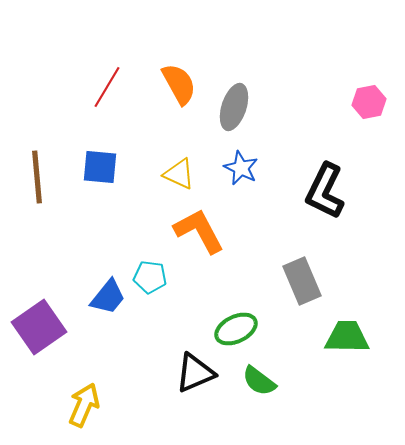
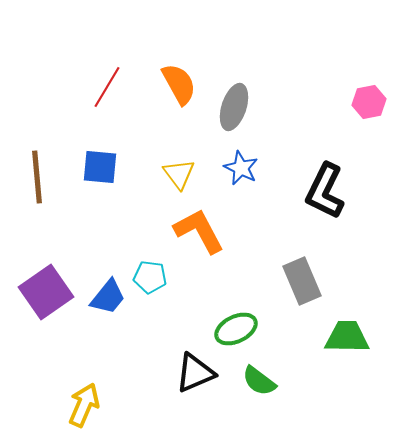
yellow triangle: rotated 28 degrees clockwise
purple square: moved 7 px right, 35 px up
